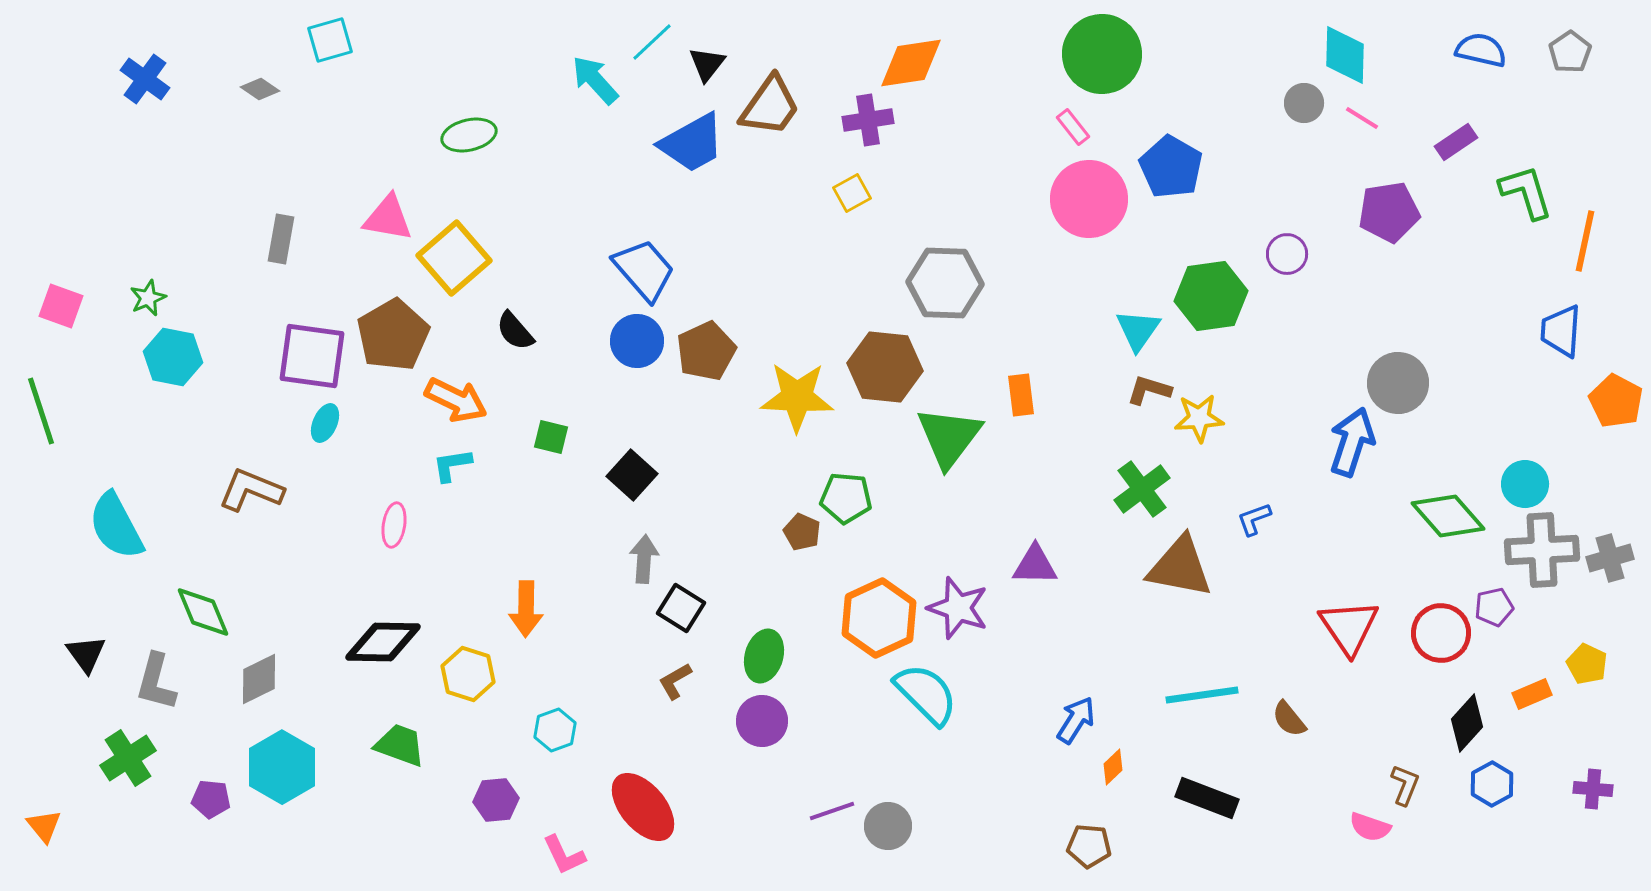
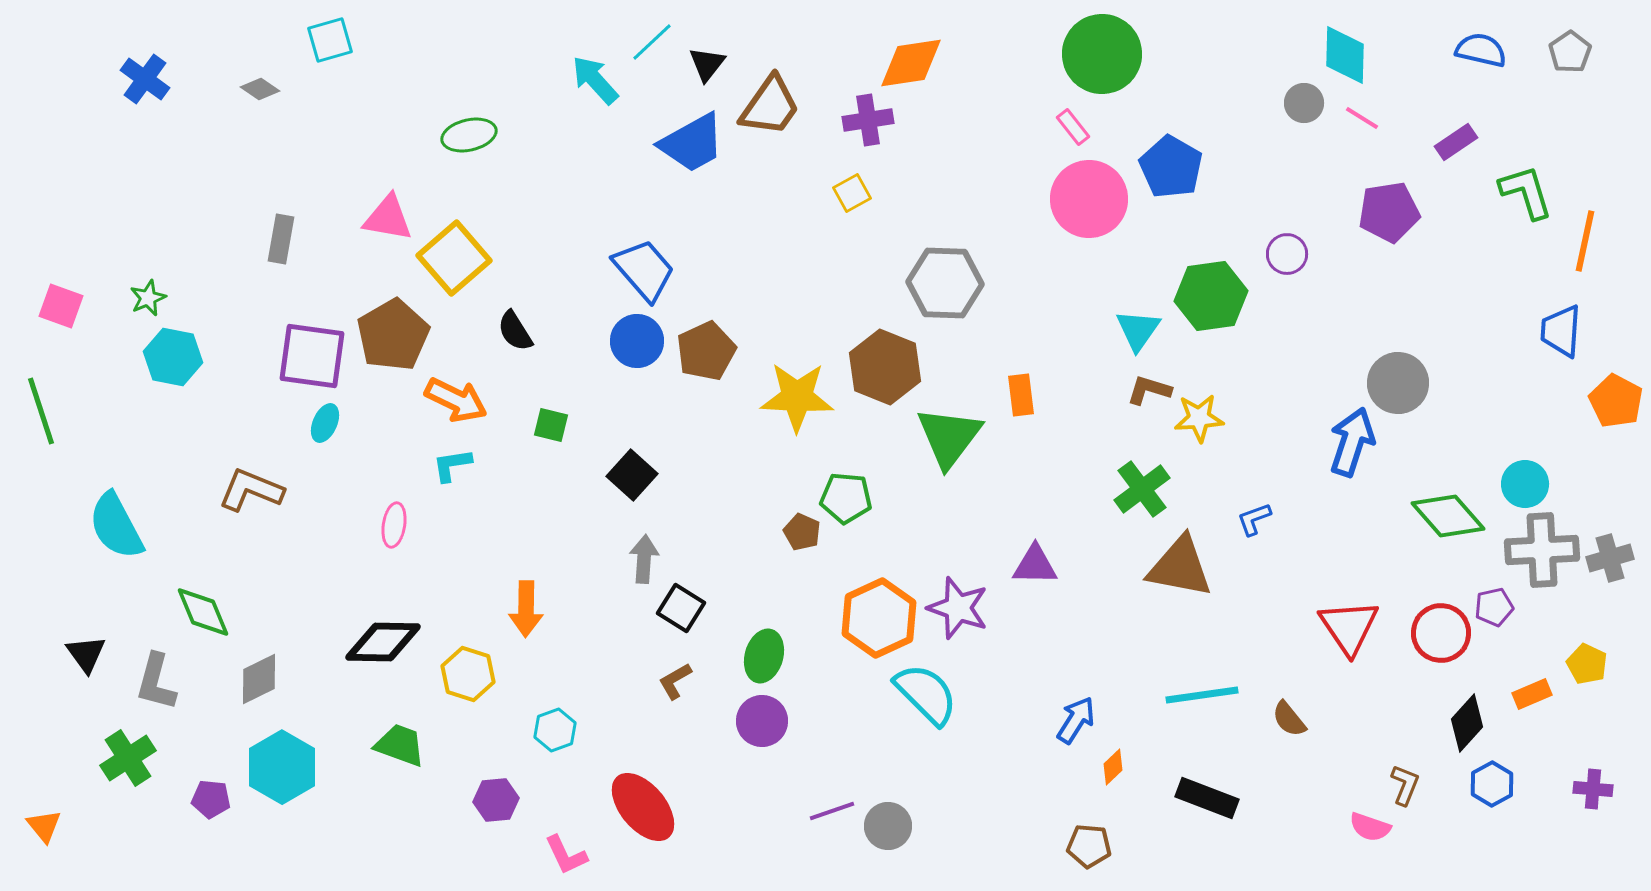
black semicircle at (515, 331): rotated 9 degrees clockwise
brown hexagon at (885, 367): rotated 16 degrees clockwise
green square at (551, 437): moved 12 px up
pink L-shape at (564, 855): moved 2 px right
